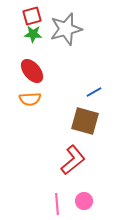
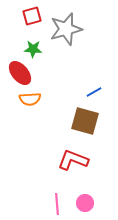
green star: moved 15 px down
red ellipse: moved 12 px left, 2 px down
red L-shape: rotated 120 degrees counterclockwise
pink circle: moved 1 px right, 2 px down
